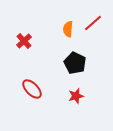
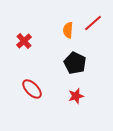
orange semicircle: moved 1 px down
